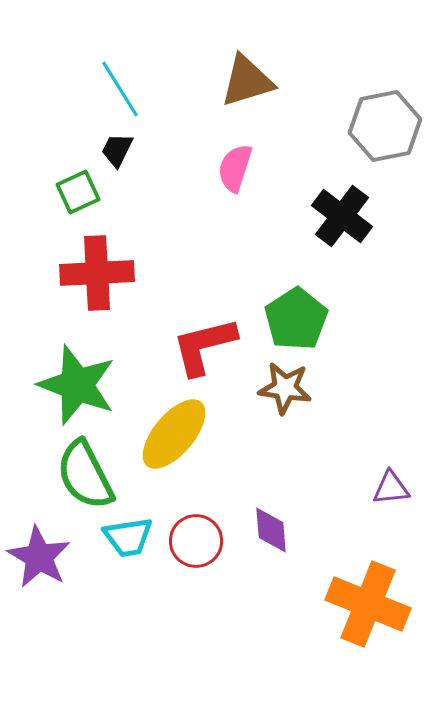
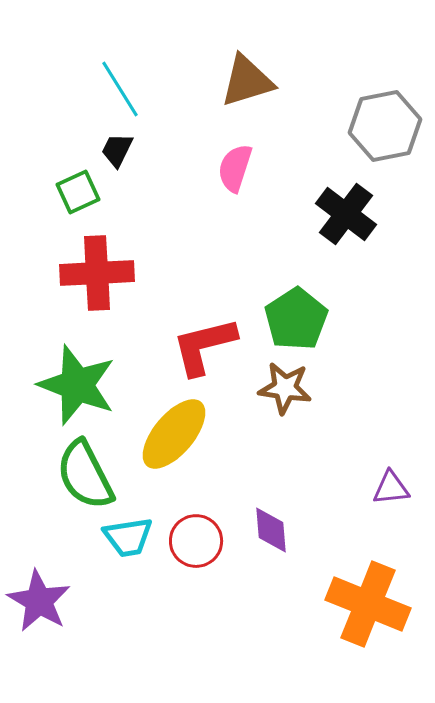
black cross: moved 4 px right, 2 px up
purple star: moved 44 px down
